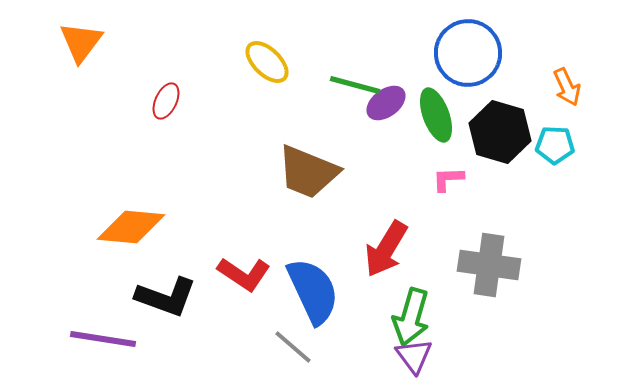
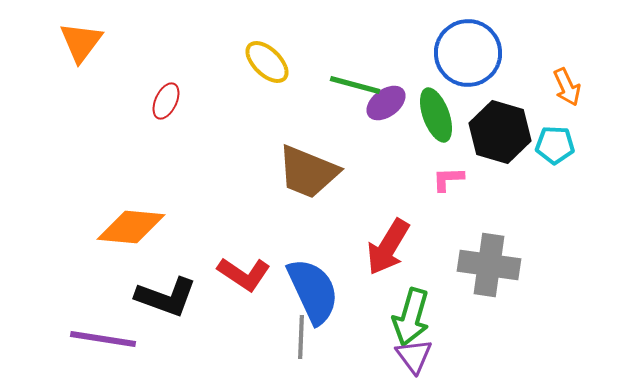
red arrow: moved 2 px right, 2 px up
gray line: moved 8 px right, 10 px up; rotated 51 degrees clockwise
